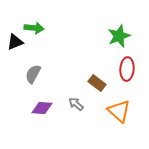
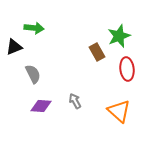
black triangle: moved 1 px left, 5 px down
red ellipse: rotated 10 degrees counterclockwise
gray semicircle: rotated 126 degrees clockwise
brown rectangle: moved 31 px up; rotated 24 degrees clockwise
gray arrow: moved 1 px left, 3 px up; rotated 21 degrees clockwise
purple diamond: moved 1 px left, 2 px up
